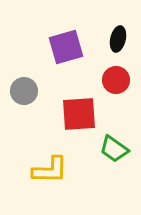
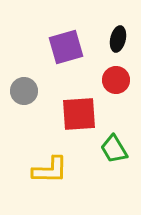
green trapezoid: rotated 24 degrees clockwise
